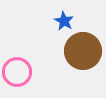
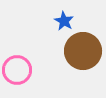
pink circle: moved 2 px up
